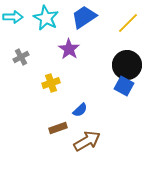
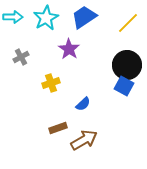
cyan star: rotated 15 degrees clockwise
blue semicircle: moved 3 px right, 6 px up
brown arrow: moved 3 px left, 1 px up
